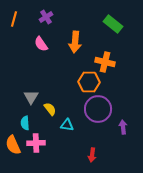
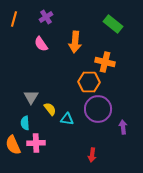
cyan triangle: moved 6 px up
